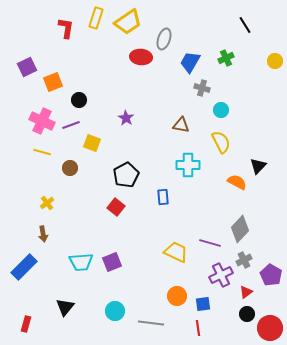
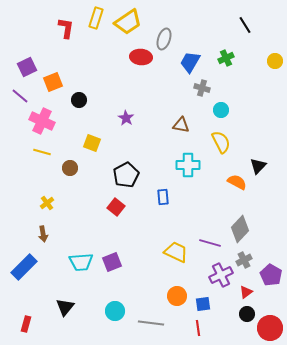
purple line at (71, 125): moved 51 px left, 29 px up; rotated 60 degrees clockwise
